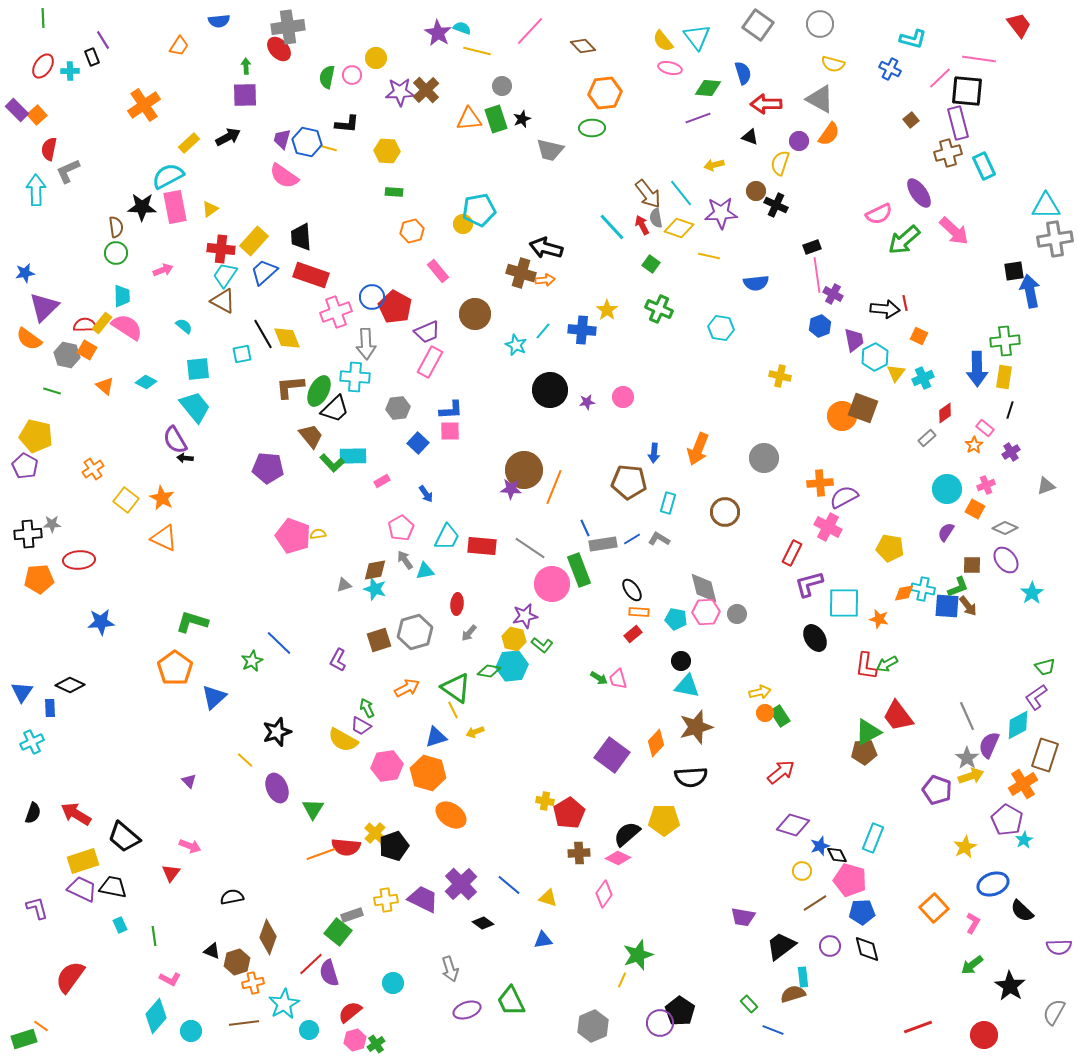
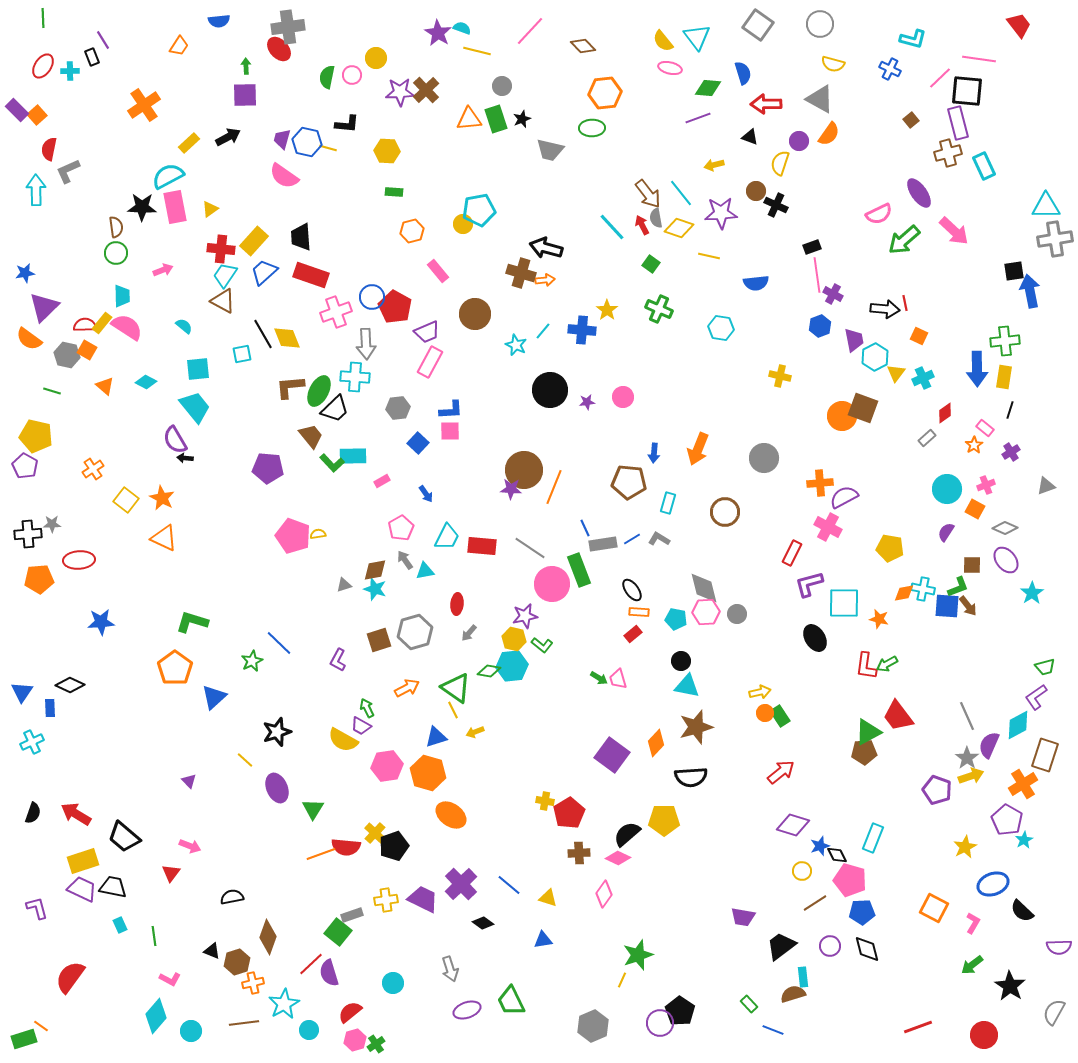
orange square at (934, 908): rotated 20 degrees counterclockwise
